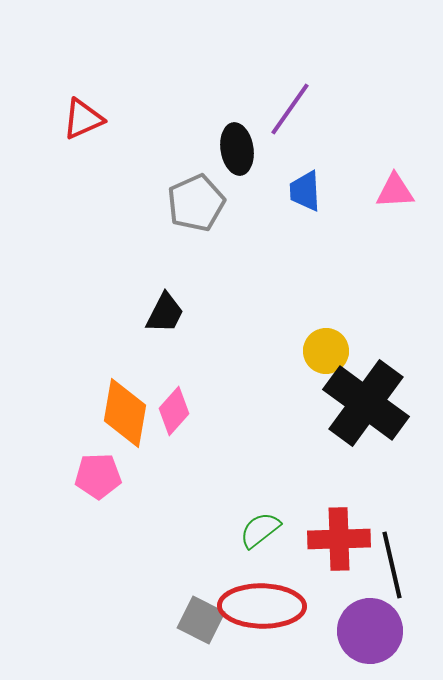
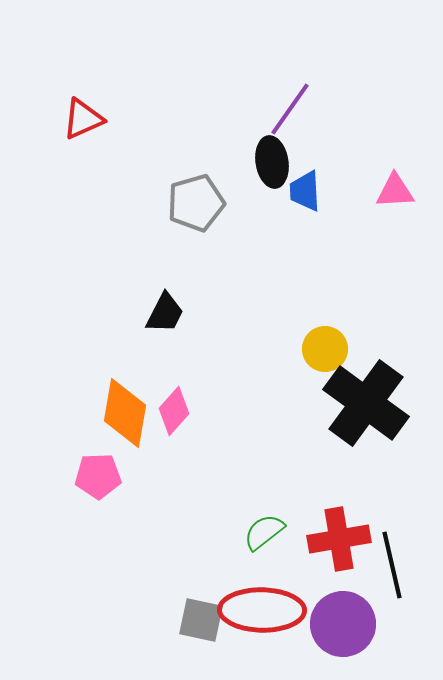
black ellipse: moved 35 px right, 13 px down
gray pentagon: rotated 8 degrees clockwise
yellow circle: moved 1 px left, 2 px up
green semicircle: moved 4 px right, 2 px down
red cross: rotated 8 degrees counterclockwise
red ellipse: moved 4 px down
gray square: rotated 15 degrees counterclockwise
purple circle: moved 27 px left, 7 px up
